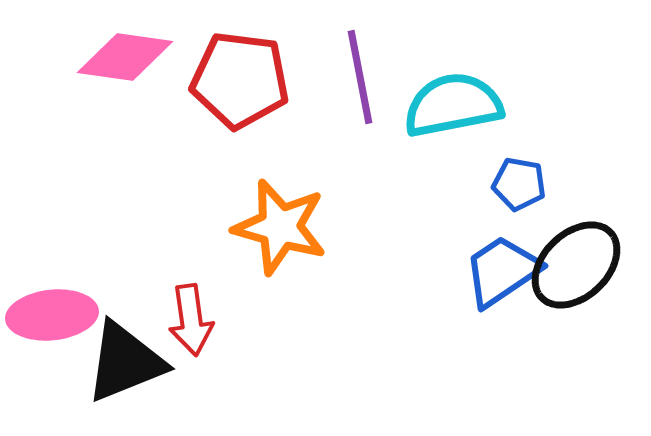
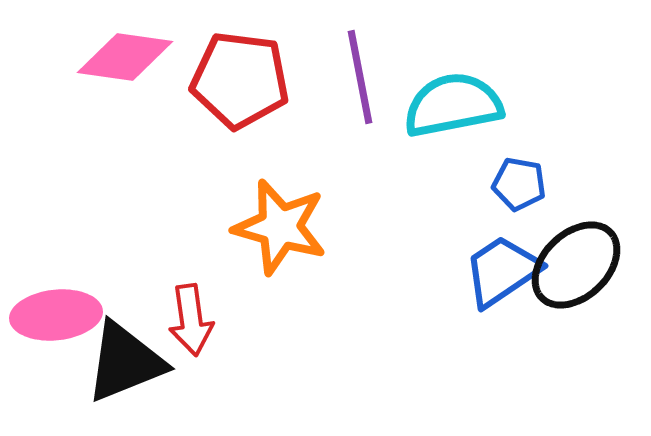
pink ellipse: moved 4 px right
